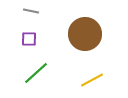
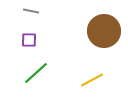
brown circle: moved 19 px right, 3 px up
purple square: moved 1 px down
